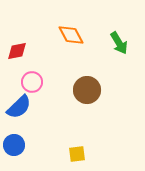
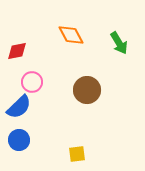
blue circle: moved 5 px right, 5 px up
